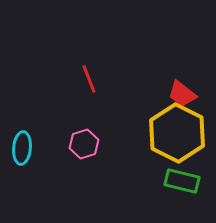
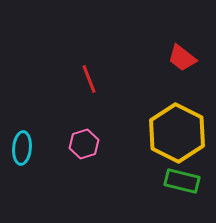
red trapezoid: moved 36 px up
